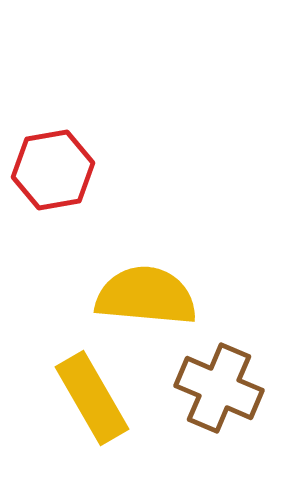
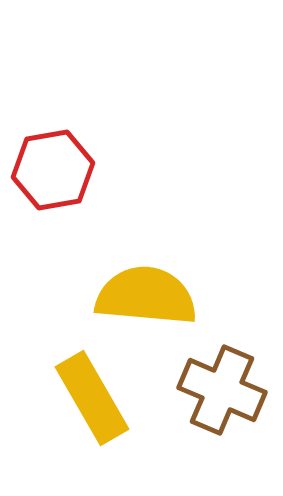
brown cross: moved 3 px right, 2 px down
